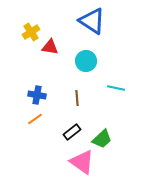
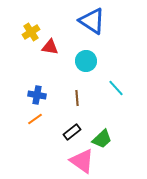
cyan line: rotated 36 degrees clockwise
pink triangle: moved 1 px up
